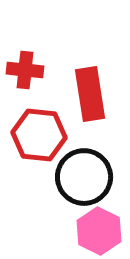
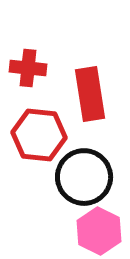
red cross: moved 3 px right, 2 px up
